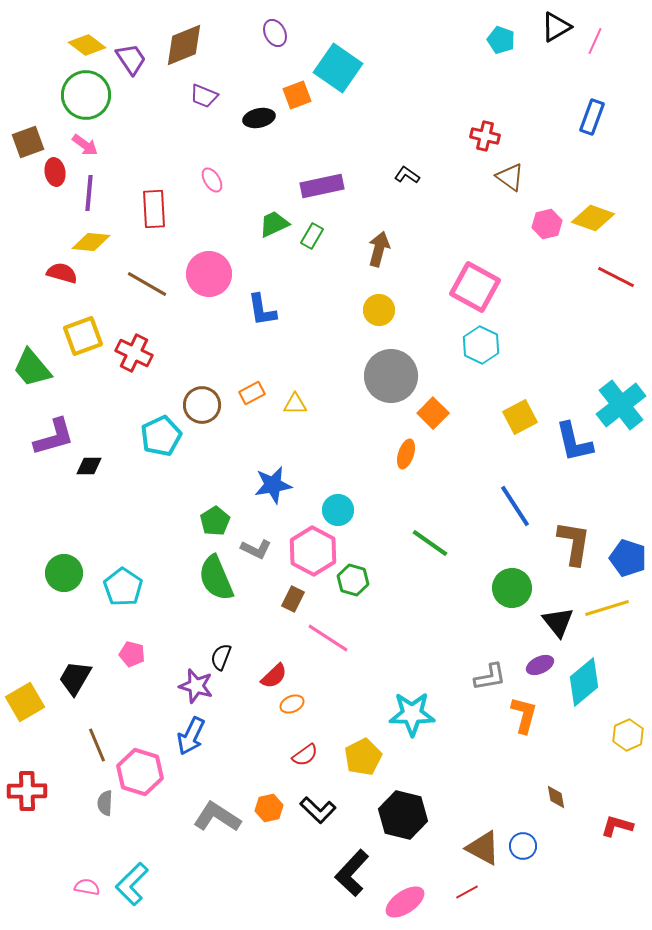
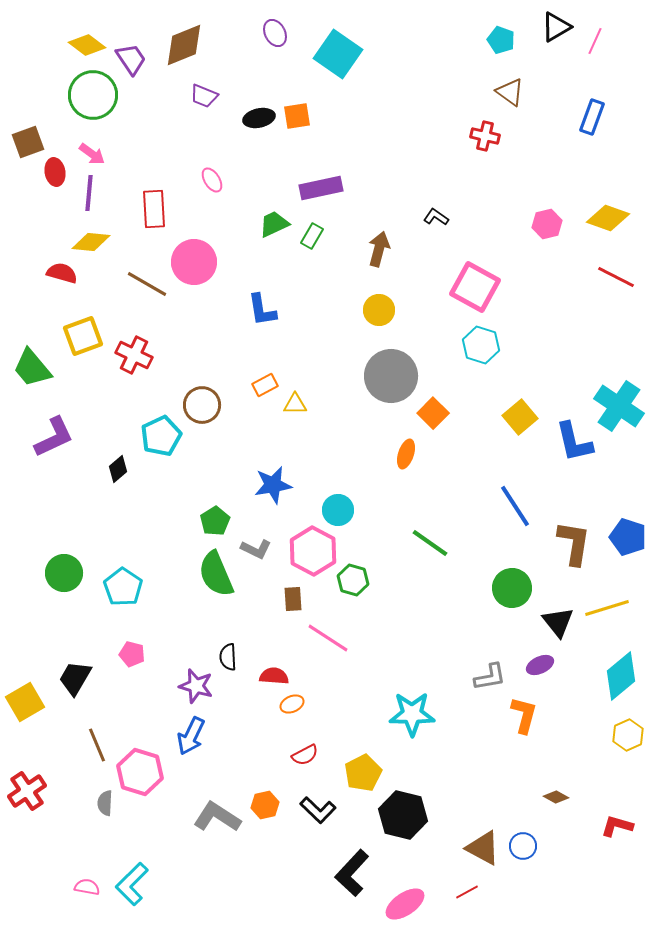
cyan square at (338, 68): moved 14 px up
green circle at (86, 95): moved 7 px right
orange square at (297, 95): moved 21 px down; rotated 12 degrees clockwise
pink arrow at (85, 145): moved 7 px right, 9 px down
black L-shape at (407, 175): moved 29 px right, 42 px down
brown triangle at (510, 177): moved 85 px up
purple rectangle at (322, 186): moved 1 px left, 2 px down
yellow diamond at (593, 218): moved 15 px right
pink circle at (209, 274): moved 15 px left, 12 px up
cyan hexagon at (481, 345): rotated 9 degrees counterclockwise
red cross at (134, 353): moved 2 px down
orange rectangle at (252, 393): moved 13 px right, 8 px up
cyan cross at (621, 405): moved 2 px left, 1 px down; rotated 18 degrees counterclockwise
yellow square at (520, 417): rotated 12 degrees counterclockwise
purple L-shape at (54, 437): rotated 9 degrees counterclockwise
black diamond at (89, 466): moved 29 px right, 3 px down; rotated 40 degrees counterclockwise
blue pentagon at (628, 558): moved 21 px up
green semicircle at (216, 578): moved 4 px up
brown rectangle at (293, 599): rotated 30 degrees counterclockwise
black semicircle at (221, 657): moved 7 px right; rotated 24 degrees counterclockwise
red semicircle at (274, 676): rotated 132 degrees counterclockwise
cyan diamond at (584, 682): moved 37 px right, 6 px up
red semicircle at (305, 755): rotated 8 degrees clockwise
yellow pentagon at (363, 757): moved 16 px down
red cross at (27, 791): rotated 33 degrees counterclockwise
brown diamond at (556, 797): rotated 50 degrees counterclockwise
orange hexagon at (269, 808): moved 4 px left, 3 px up
pink ellipse at (405, 902): moved 2 px down
